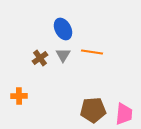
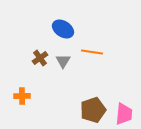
blue ellipse: rotated 30 degrees counterclockwise
gray triangle: moved 6 px down
orange cross: moved 3 px right
brown pentagon: rotated 15 degrees counterclockwise
